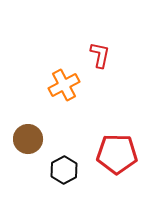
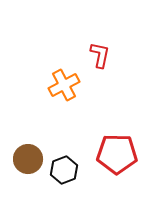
brown circle: moved 20 px down
black hexagon: rotated 8 degrees clockwise
